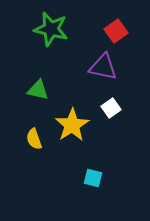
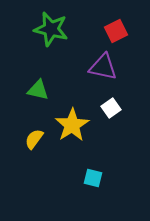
red square: rotated 10 degrees clockwise
yellow semicircle: rotated 55 degrees clockwise
